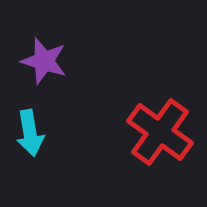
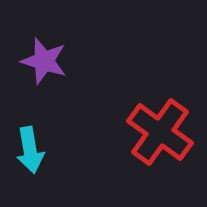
cyan arrow: moved 17 px down
